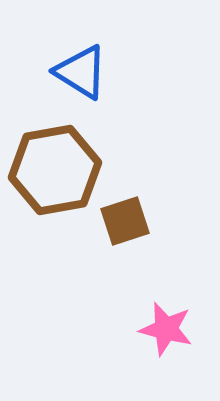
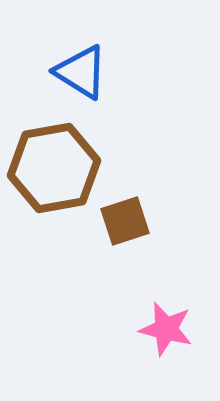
brown hexagon: moved 1 px left, 2 px up
